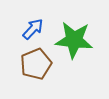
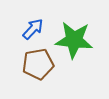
brown pentagon: moved 2 px right; rotated 12 degrees clockwise
